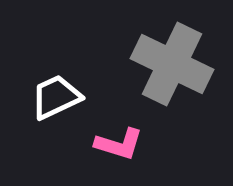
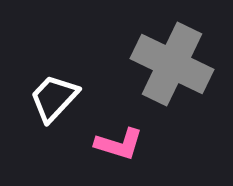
white trapezoid: moved 2 px left, 1 px down; rotated 22 degrees counterclockwise
